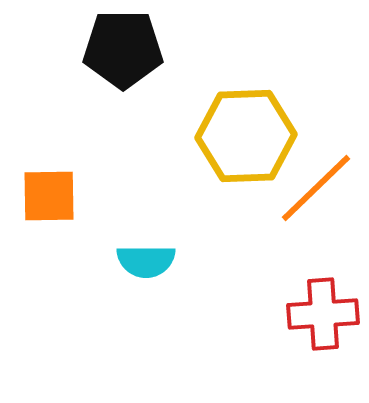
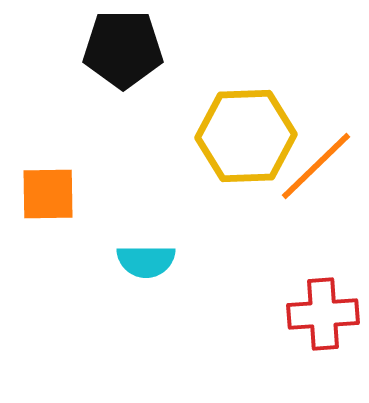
orange line: moved 22 px up
orange square: moved 1 px left, 2 px up
